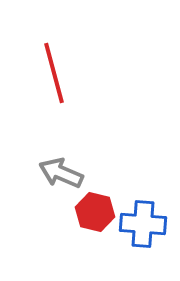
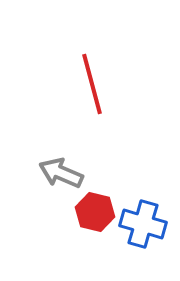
red line: moved 38 px right, 11 px down
blue cross: rotated 12 degrees clockwise
